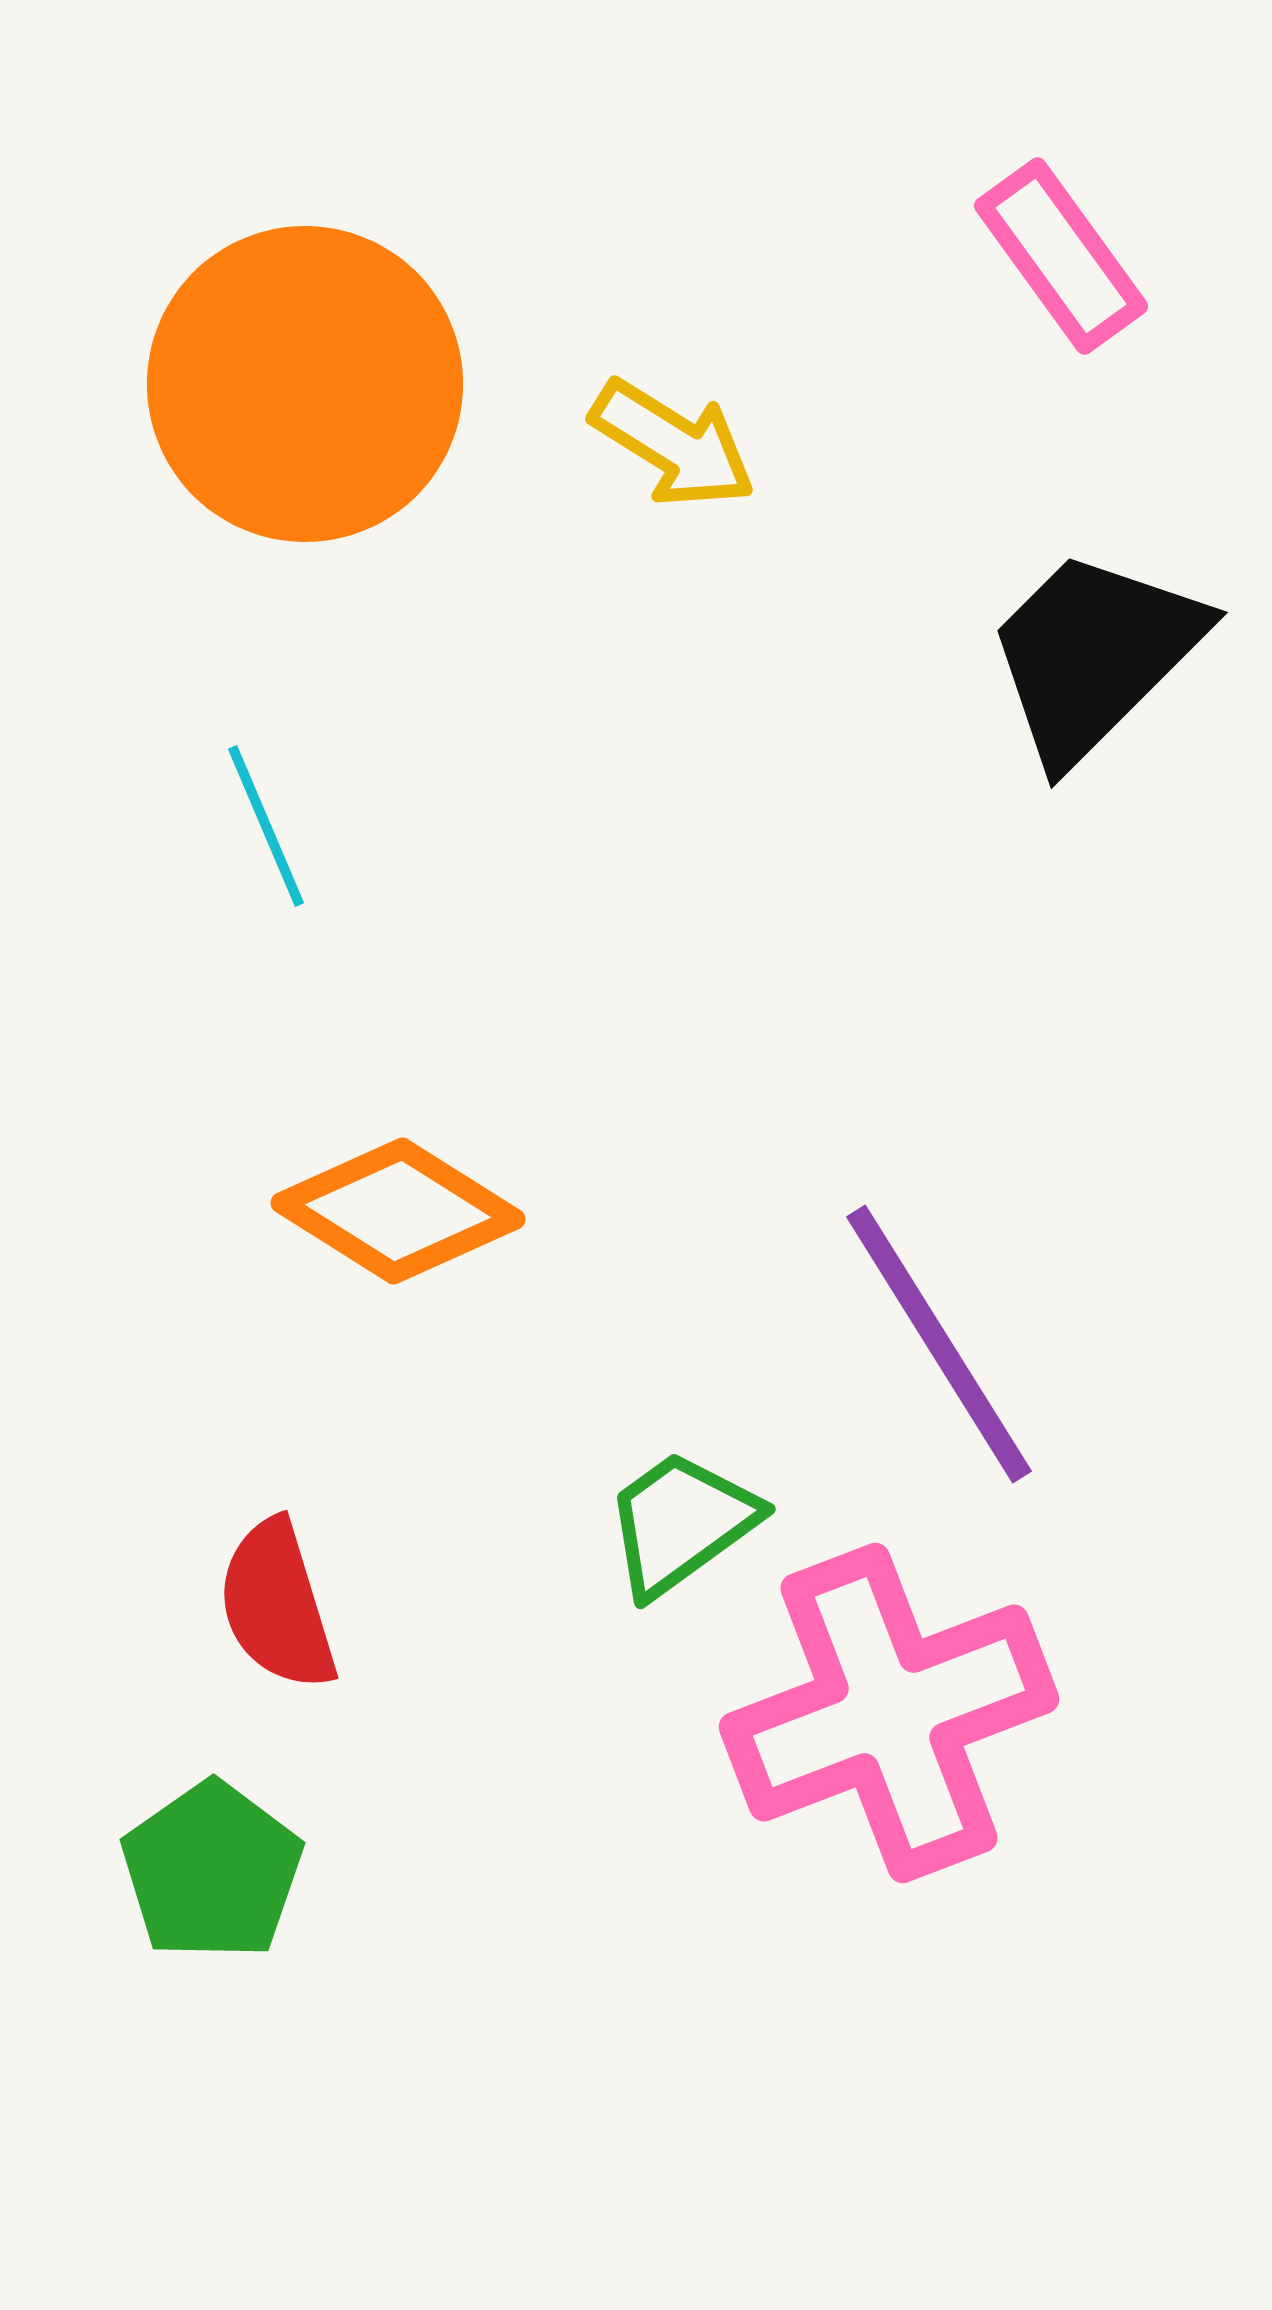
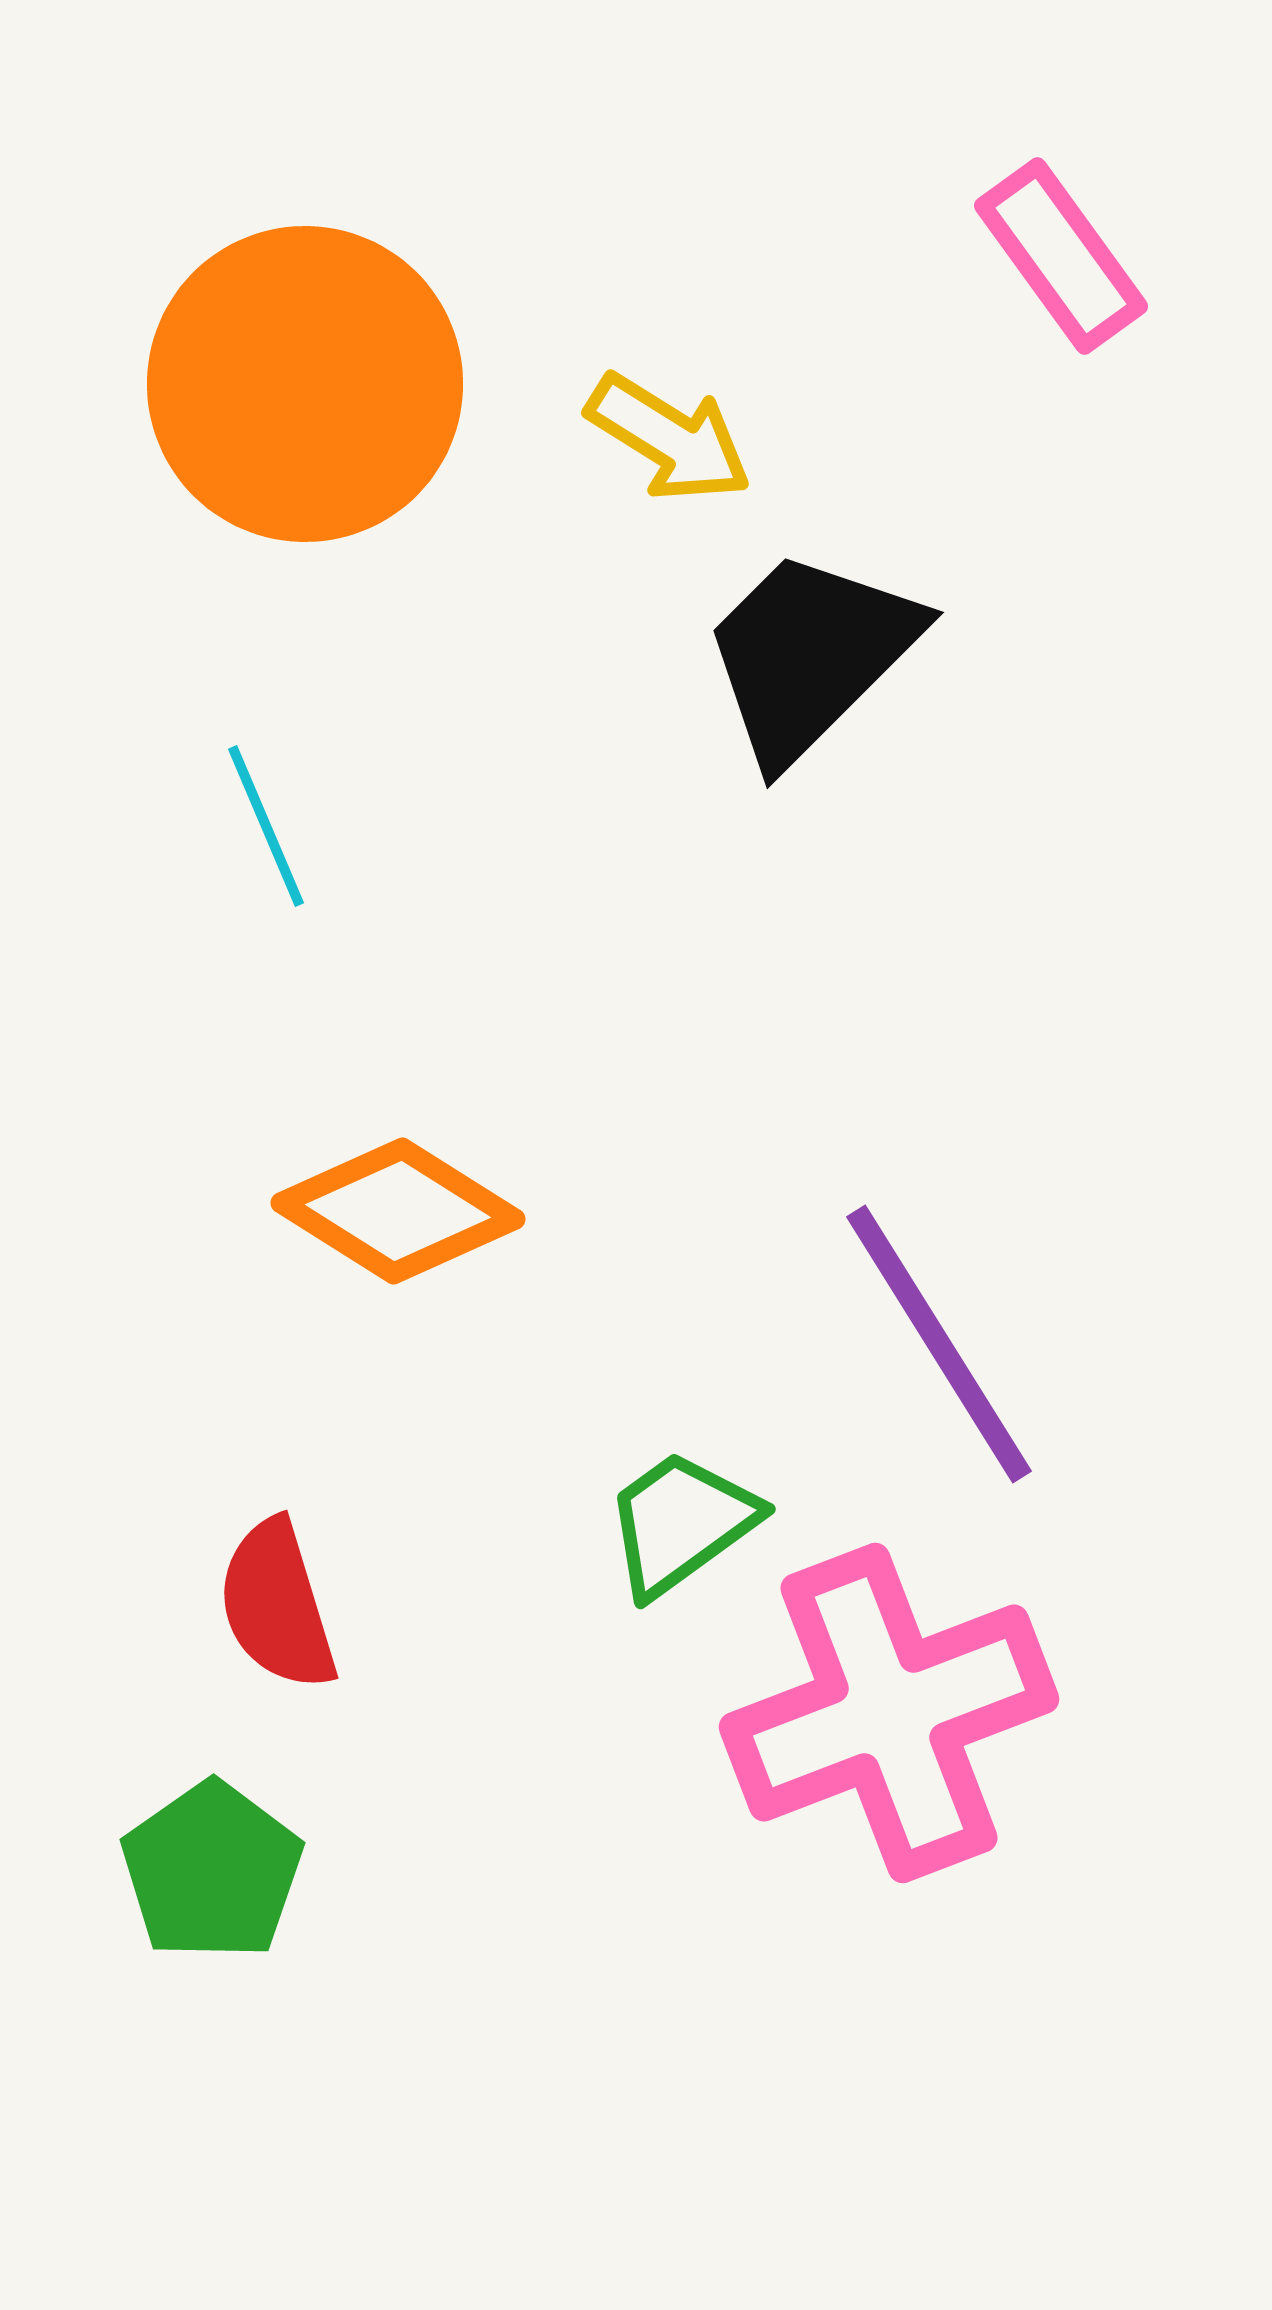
yellow arrow: moved 4 px left, 6 px up
black trapezoid: moved 284 px left
